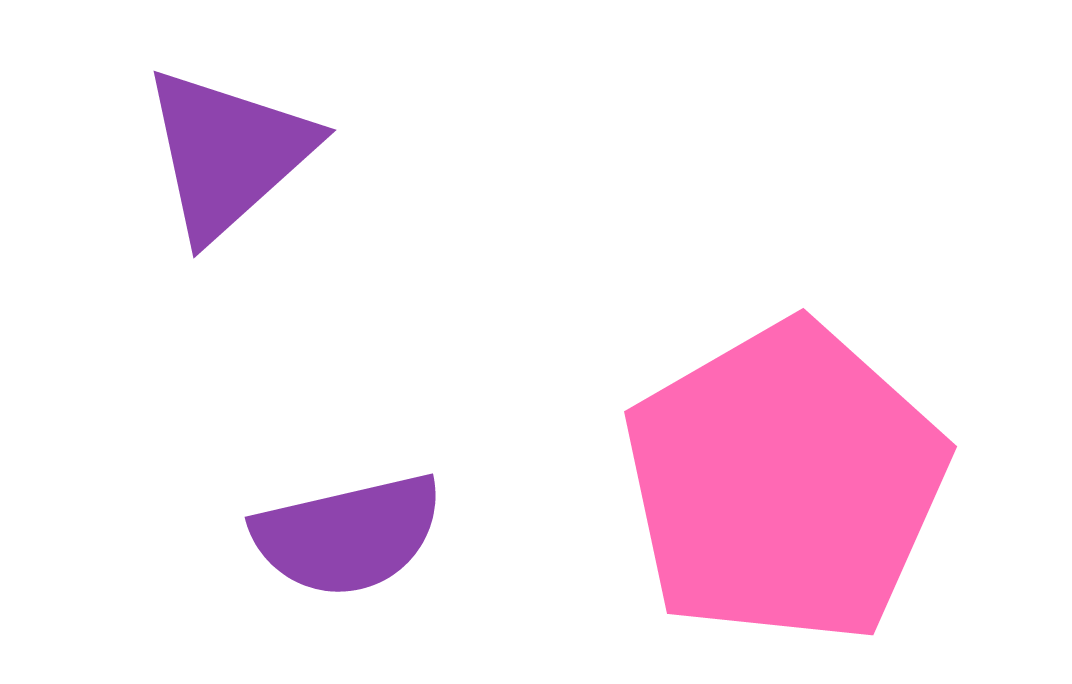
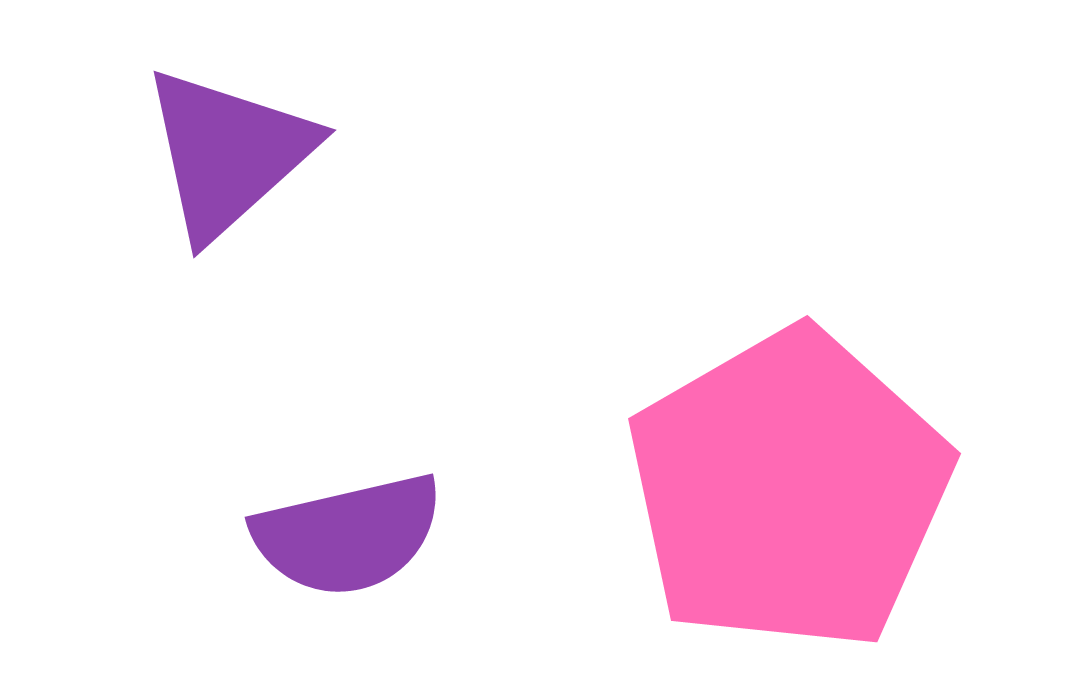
pink pentagon: moved 4 px right, 7 px down
